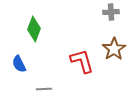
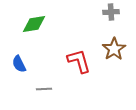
green diamond: moved 5 px up; rotated 60 degrees clockwise
red L-shape: moved 3 px left
